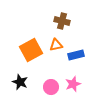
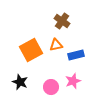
brown cross: rotated 21 degrees clockwise
pink star: moved 3 px up
